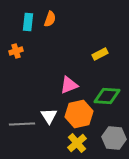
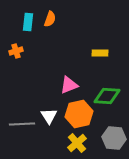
yellow rectangle: moved 1 px up; rotated 28 degrees clockwise
